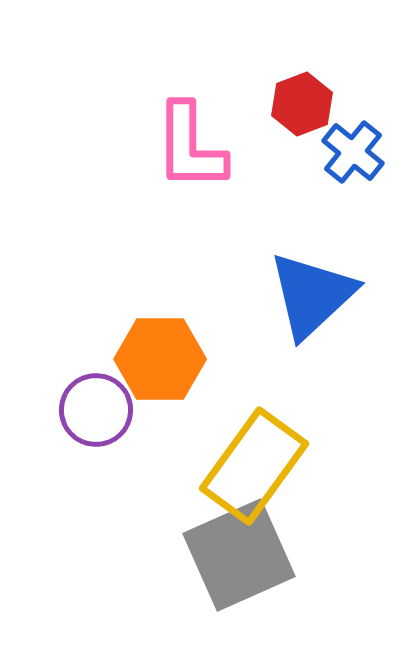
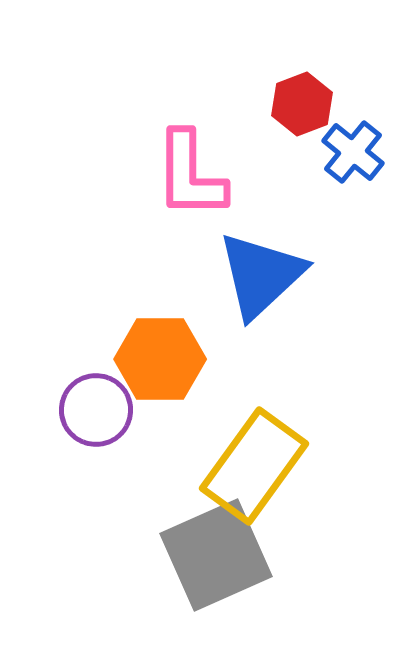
pink L-shape: moved 28 px down
blue triangle: moved 51 px left, 20 px up
gray square: moved 23 px left
